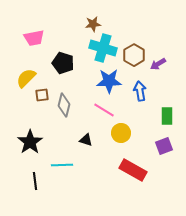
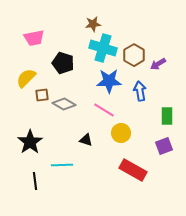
gray diamond: moved 1 px up; rotated 75 degrees counterclockwise
